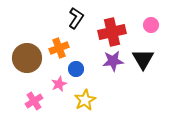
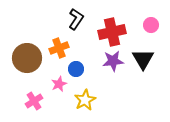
black L-shape: moved 1 px down
